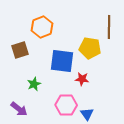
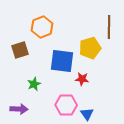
yellow pentagon: rotated 25 degrees counterclockwise
purple arrow: rotated 36 degrees counterclockwise
